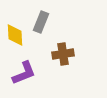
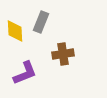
yellow diamond: moved 4 px up
purple L-shape: moved 1 px right
